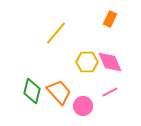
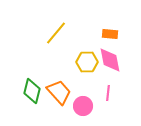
orange rectangle: moved 15 px down; rotated 70 degrees clockwise
pink diamond: moved 2 px up; rotated 12 degrees clockwise
pink line: moved 2 px left, 1 px down; rotated 56 degrees counterclockwise
